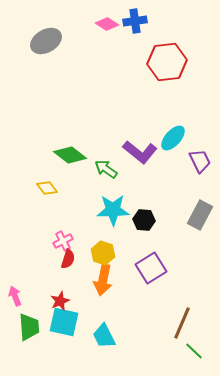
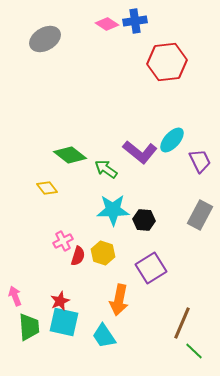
gray ellipse: moved 1 px left, 2 px up
cyan ellipse: moved 1 px left, 2 px down
red semicircle: moved 10 px right, 3 px up
orange arrow: moved 16 px right, 20 px down
cyan trapezoid: rotated 8 degrees counterclockwise
